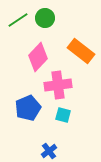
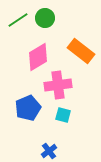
pink diamond: rotated 16 degrees clockwise
